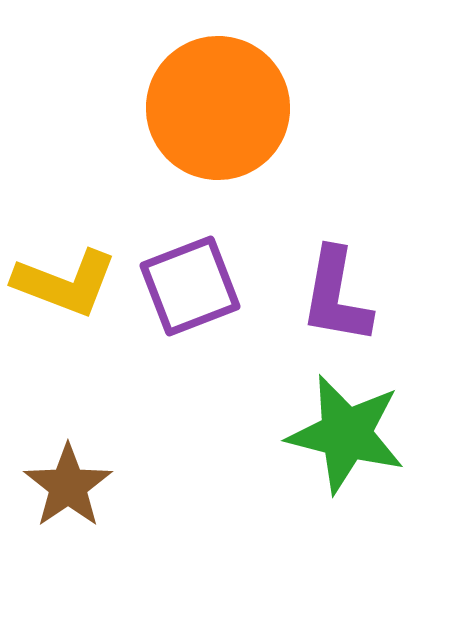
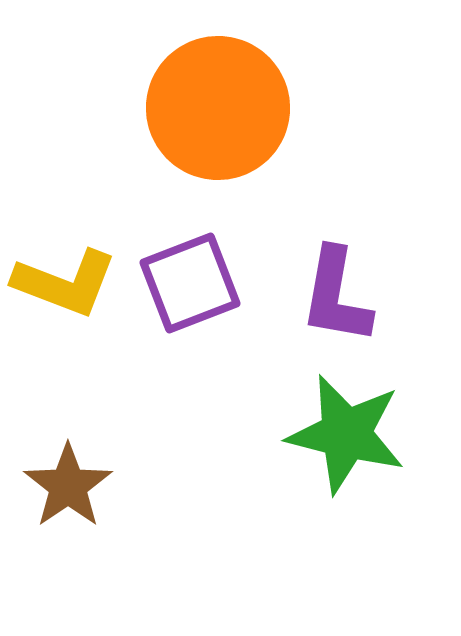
purple square: moved 3 px up
